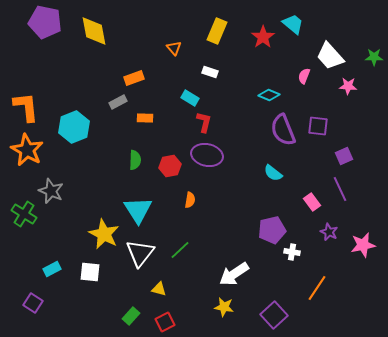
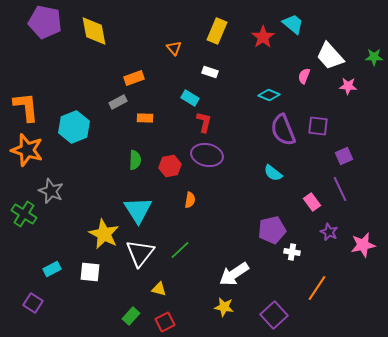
orange star at (27, 150): rotated 12 degrees counterclockwise
